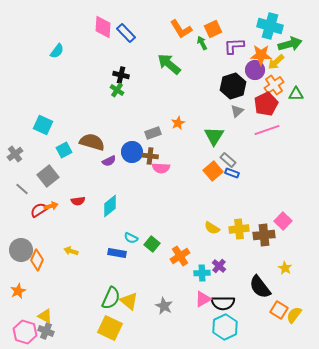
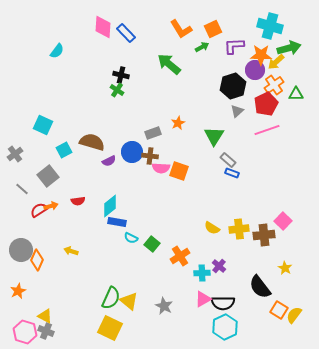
green arrow at (202, 43): moved 4 px down; rotated 88 degrees clockwise
green arrow at (290, 44): moved 1 px left, 4 px down
orange square at (213, 171): moved 34 px left; rotated 30 degrees counterclockwise
blue rectangle at (117, 253): moved 31 px up
